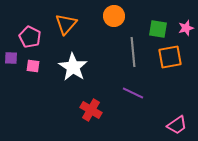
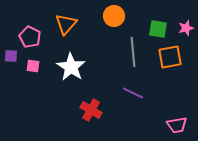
purple square: moved 2 px up
white star: moved 2 px left
pink trapezoid: rotated 25 degrees clockwise
